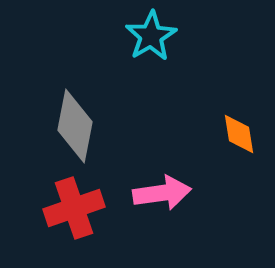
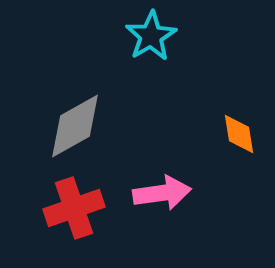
gray diamond: rotated 50 degrees clockwise
